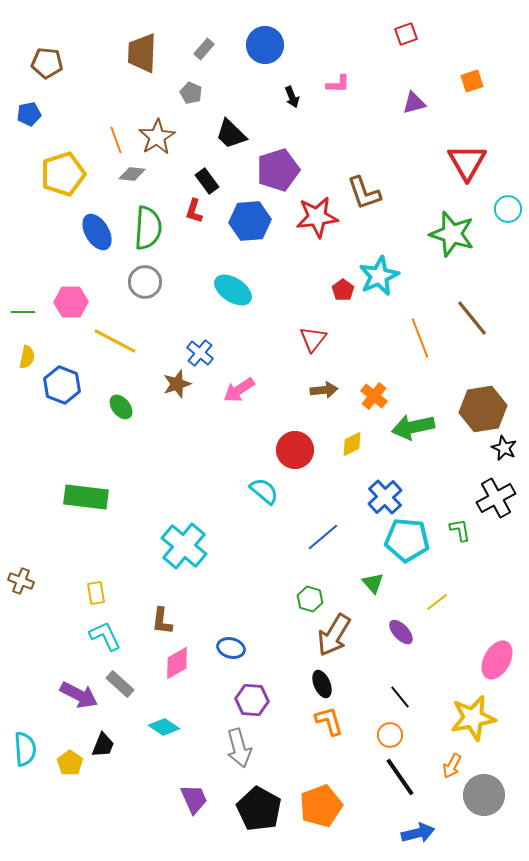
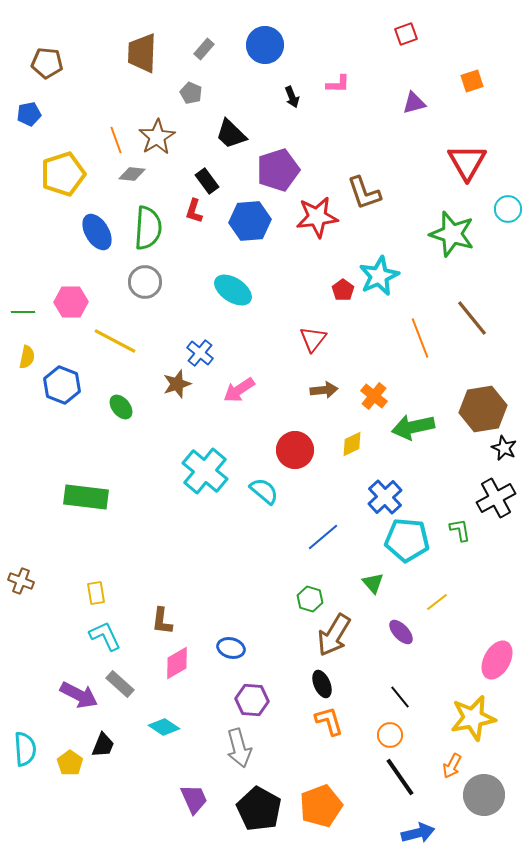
cyan cross at (184, 546): moved 21 px right, 75 px up
